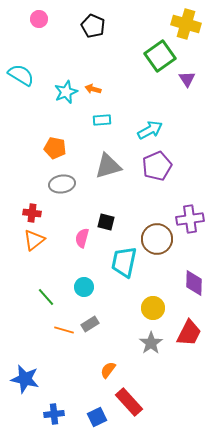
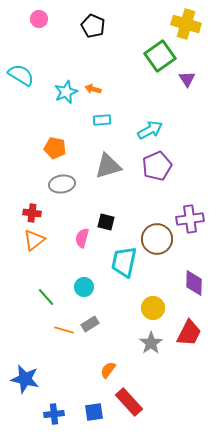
blue square: moved 3 px left, 5 px up; rotated 18 degrees clockwise
